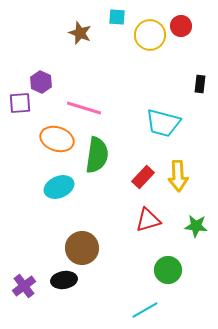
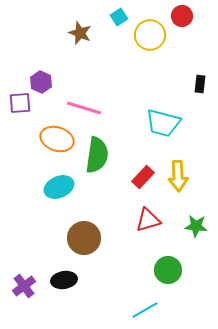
cyan square: moved 2 px right; rotated 36 degrees counterclockwise
red circle: moved 1 px right, 10 px up
brown circle: moved 2 px right, 10 px up
